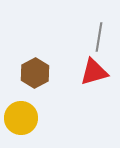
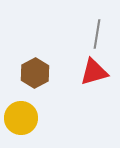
gray line: moved 2 px left, 3 px up
